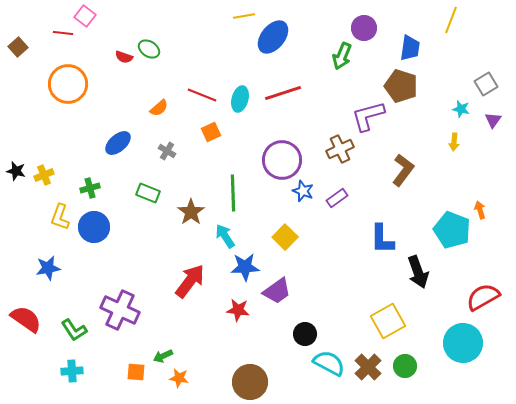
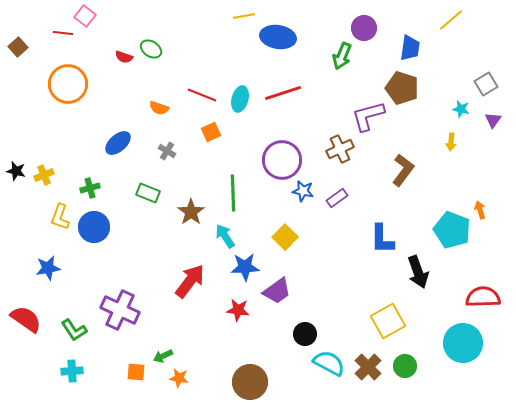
yellow line at (451, 20): rotated 28 degrees clockwise
blue ellipse at (273, 37): moved 5 px right; rotated 60 degrees clockwise
green ellipse at (149, 49): moved 2 px right
brown pentagon at (401, 86): moved 1 px right, 2 px down
orange semicircle at (159, 108): rotated 60 degrees clockwise
yellow arrow at (454, 142): moved 3 px left
blue star at (303, 191): rotated 10 degrees counterclockwise
red semicircle at (483, 297): rotated 28 degrees clockwise
